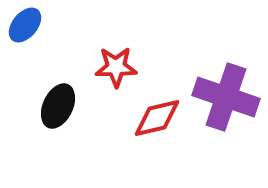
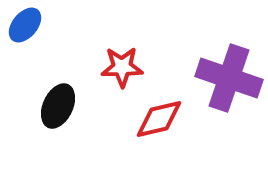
red star: moved 6 px right
purple cross: moved 3 px right, 19 px up
red diamond: moved 2 px right, 1 px down
